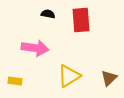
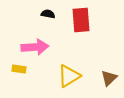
pink arrow: moved 1 px up; rotated 12 degrees counterclockwise
yellow rectangle: moved 4 px right, 12 px up
